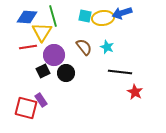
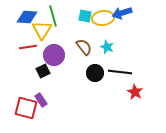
yellow triangle: moved 2 px up
black circle: moved 29 px right
